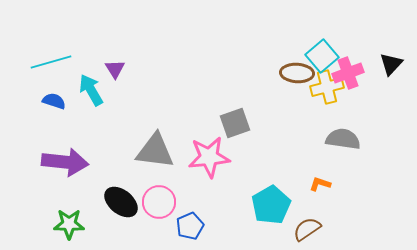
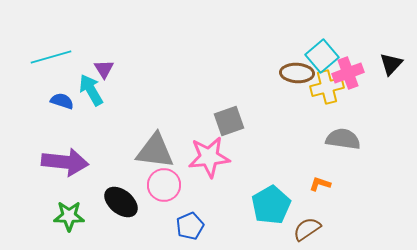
cyan line: moved 5 px up
purple triangle: moved 11 px left
blue semicircle: moved 8 px right
gray square: moved 6 px left, 2 px up
pink circle: moved 5 px right, 17 px up
green star: moved 8 px up
